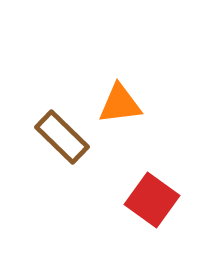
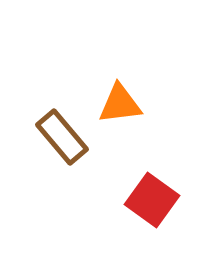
brown rectangle: rotated 6 degrees clockwise
